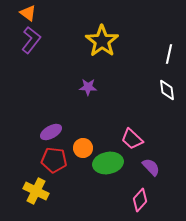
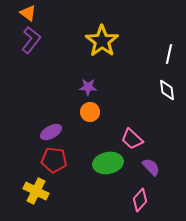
orange circle: moved 7 px right, 36 px up
